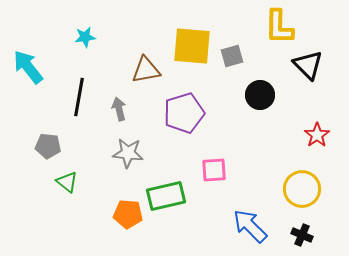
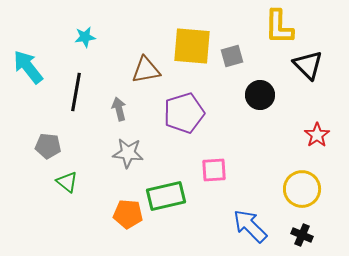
black line: moved 3 px left, 5 px up
